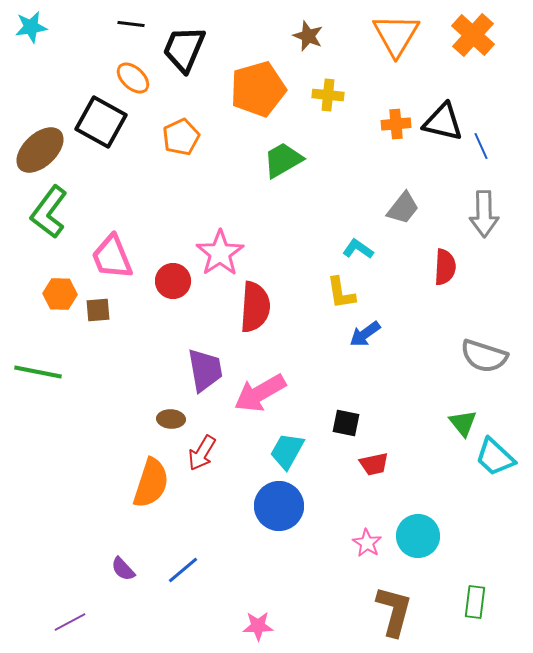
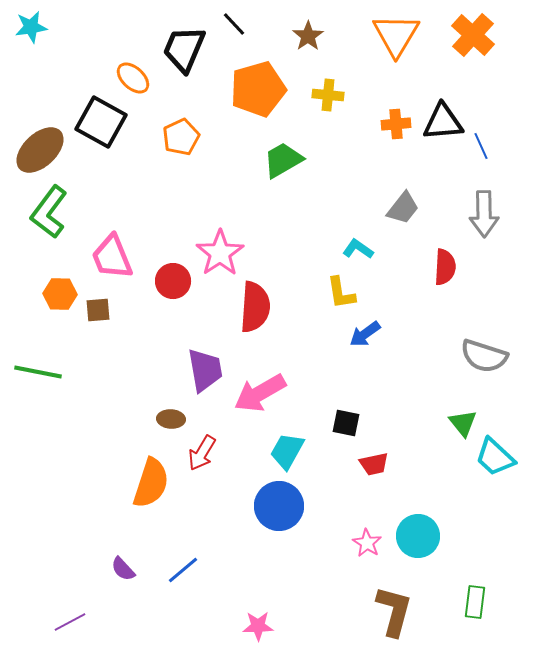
black line at (131, 24): moved 103 px right; rotated 40 degrees clockwise
brown star at (308, 36): rotated 16 degrees clockwise
black triangle at (443, 122): rotated 18 degrees counterclockwise
